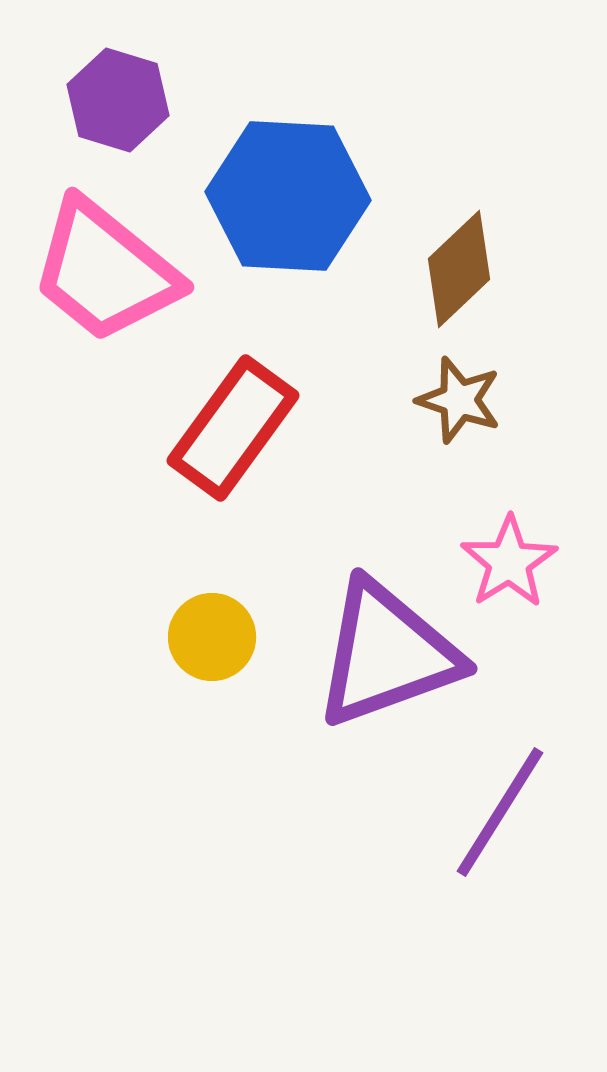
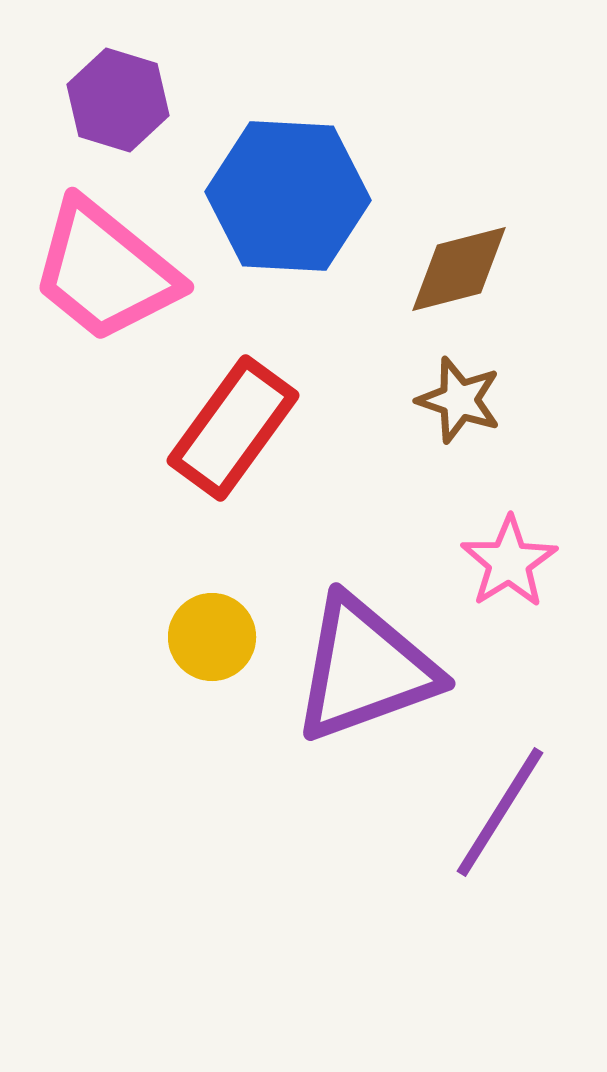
brown diamond: rotated 29 degrees clockwise
purple triangle: moved 22 px left, 15 px down
